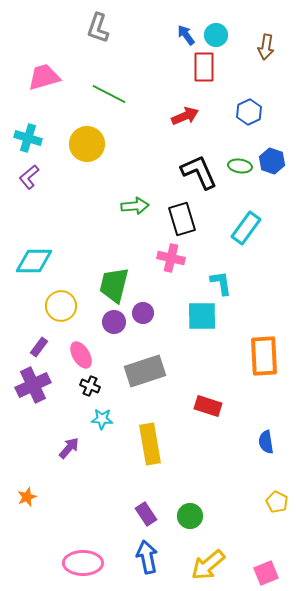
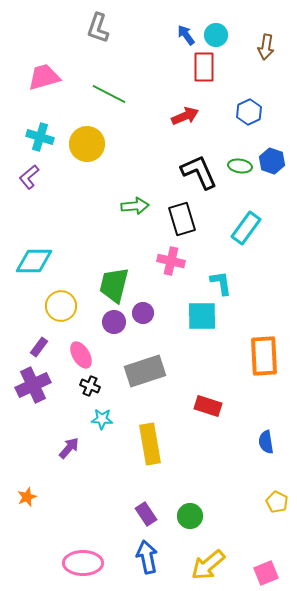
cyan cross at (28, 138): moved 12 px right, 1 px up
pink cross at (171, 258): moved 3 px down
